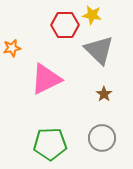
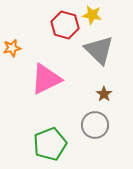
red hexagon: rotated 16 degrees clockwise
gray circle: moved 7 px left, 13 px up
green pentagon: rotated 20 degrees counterclockwise
